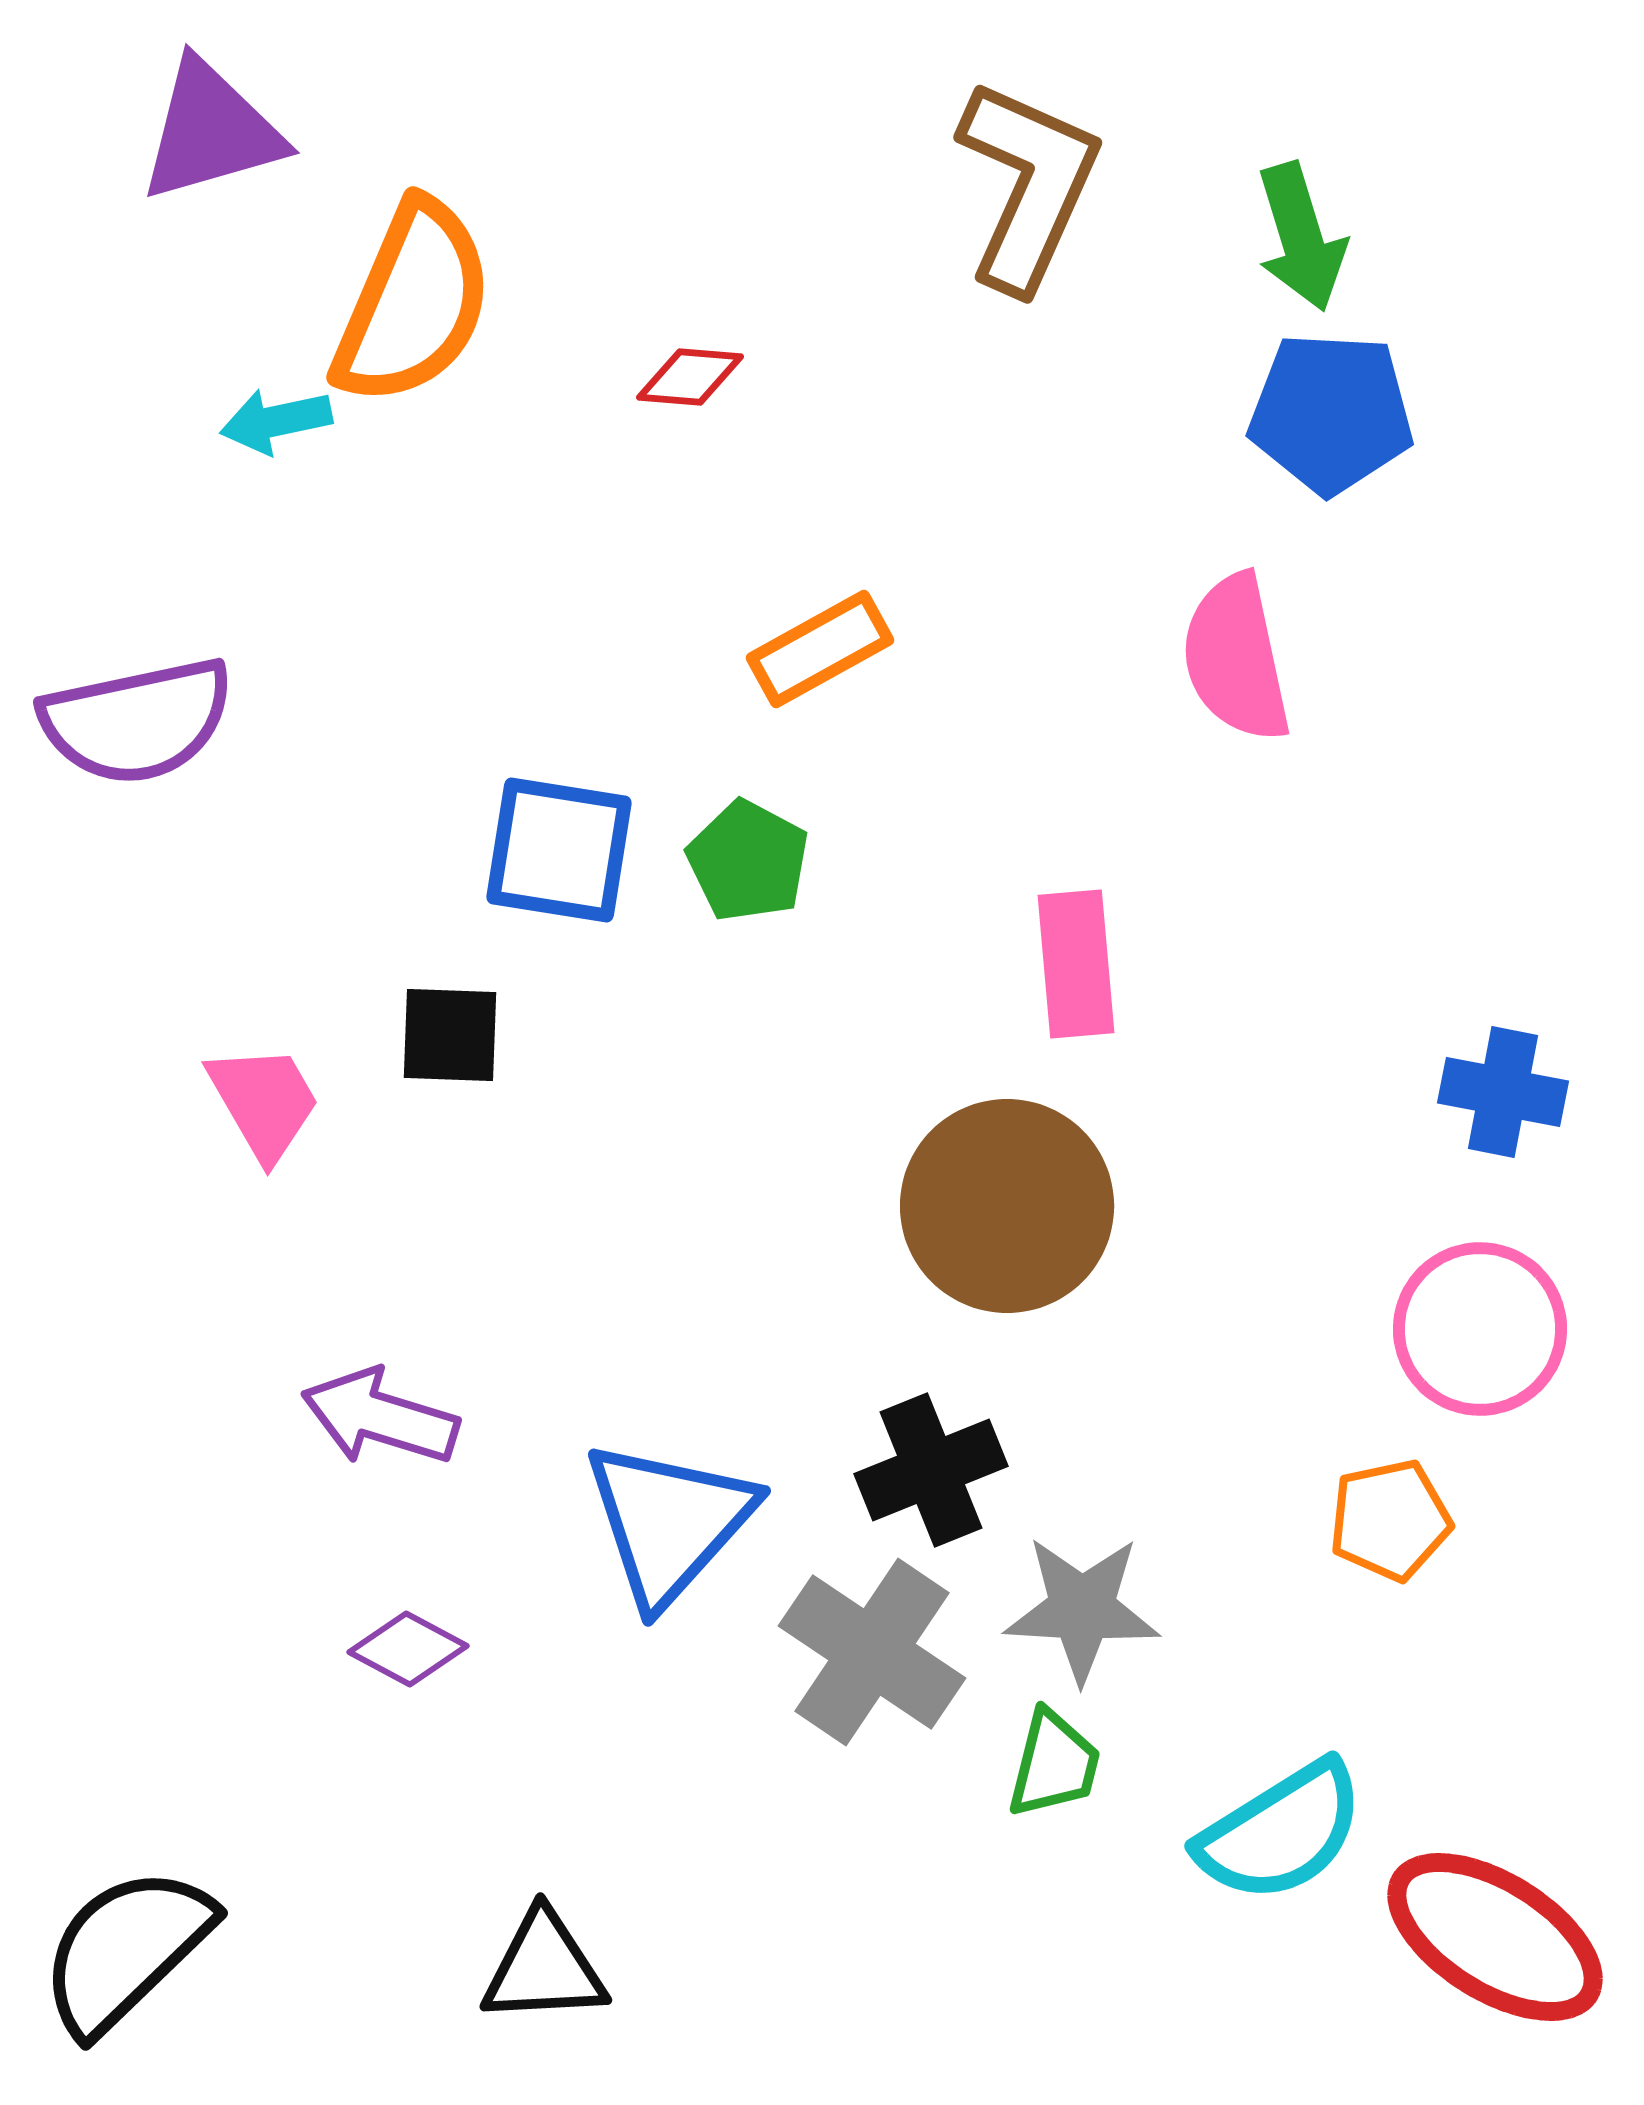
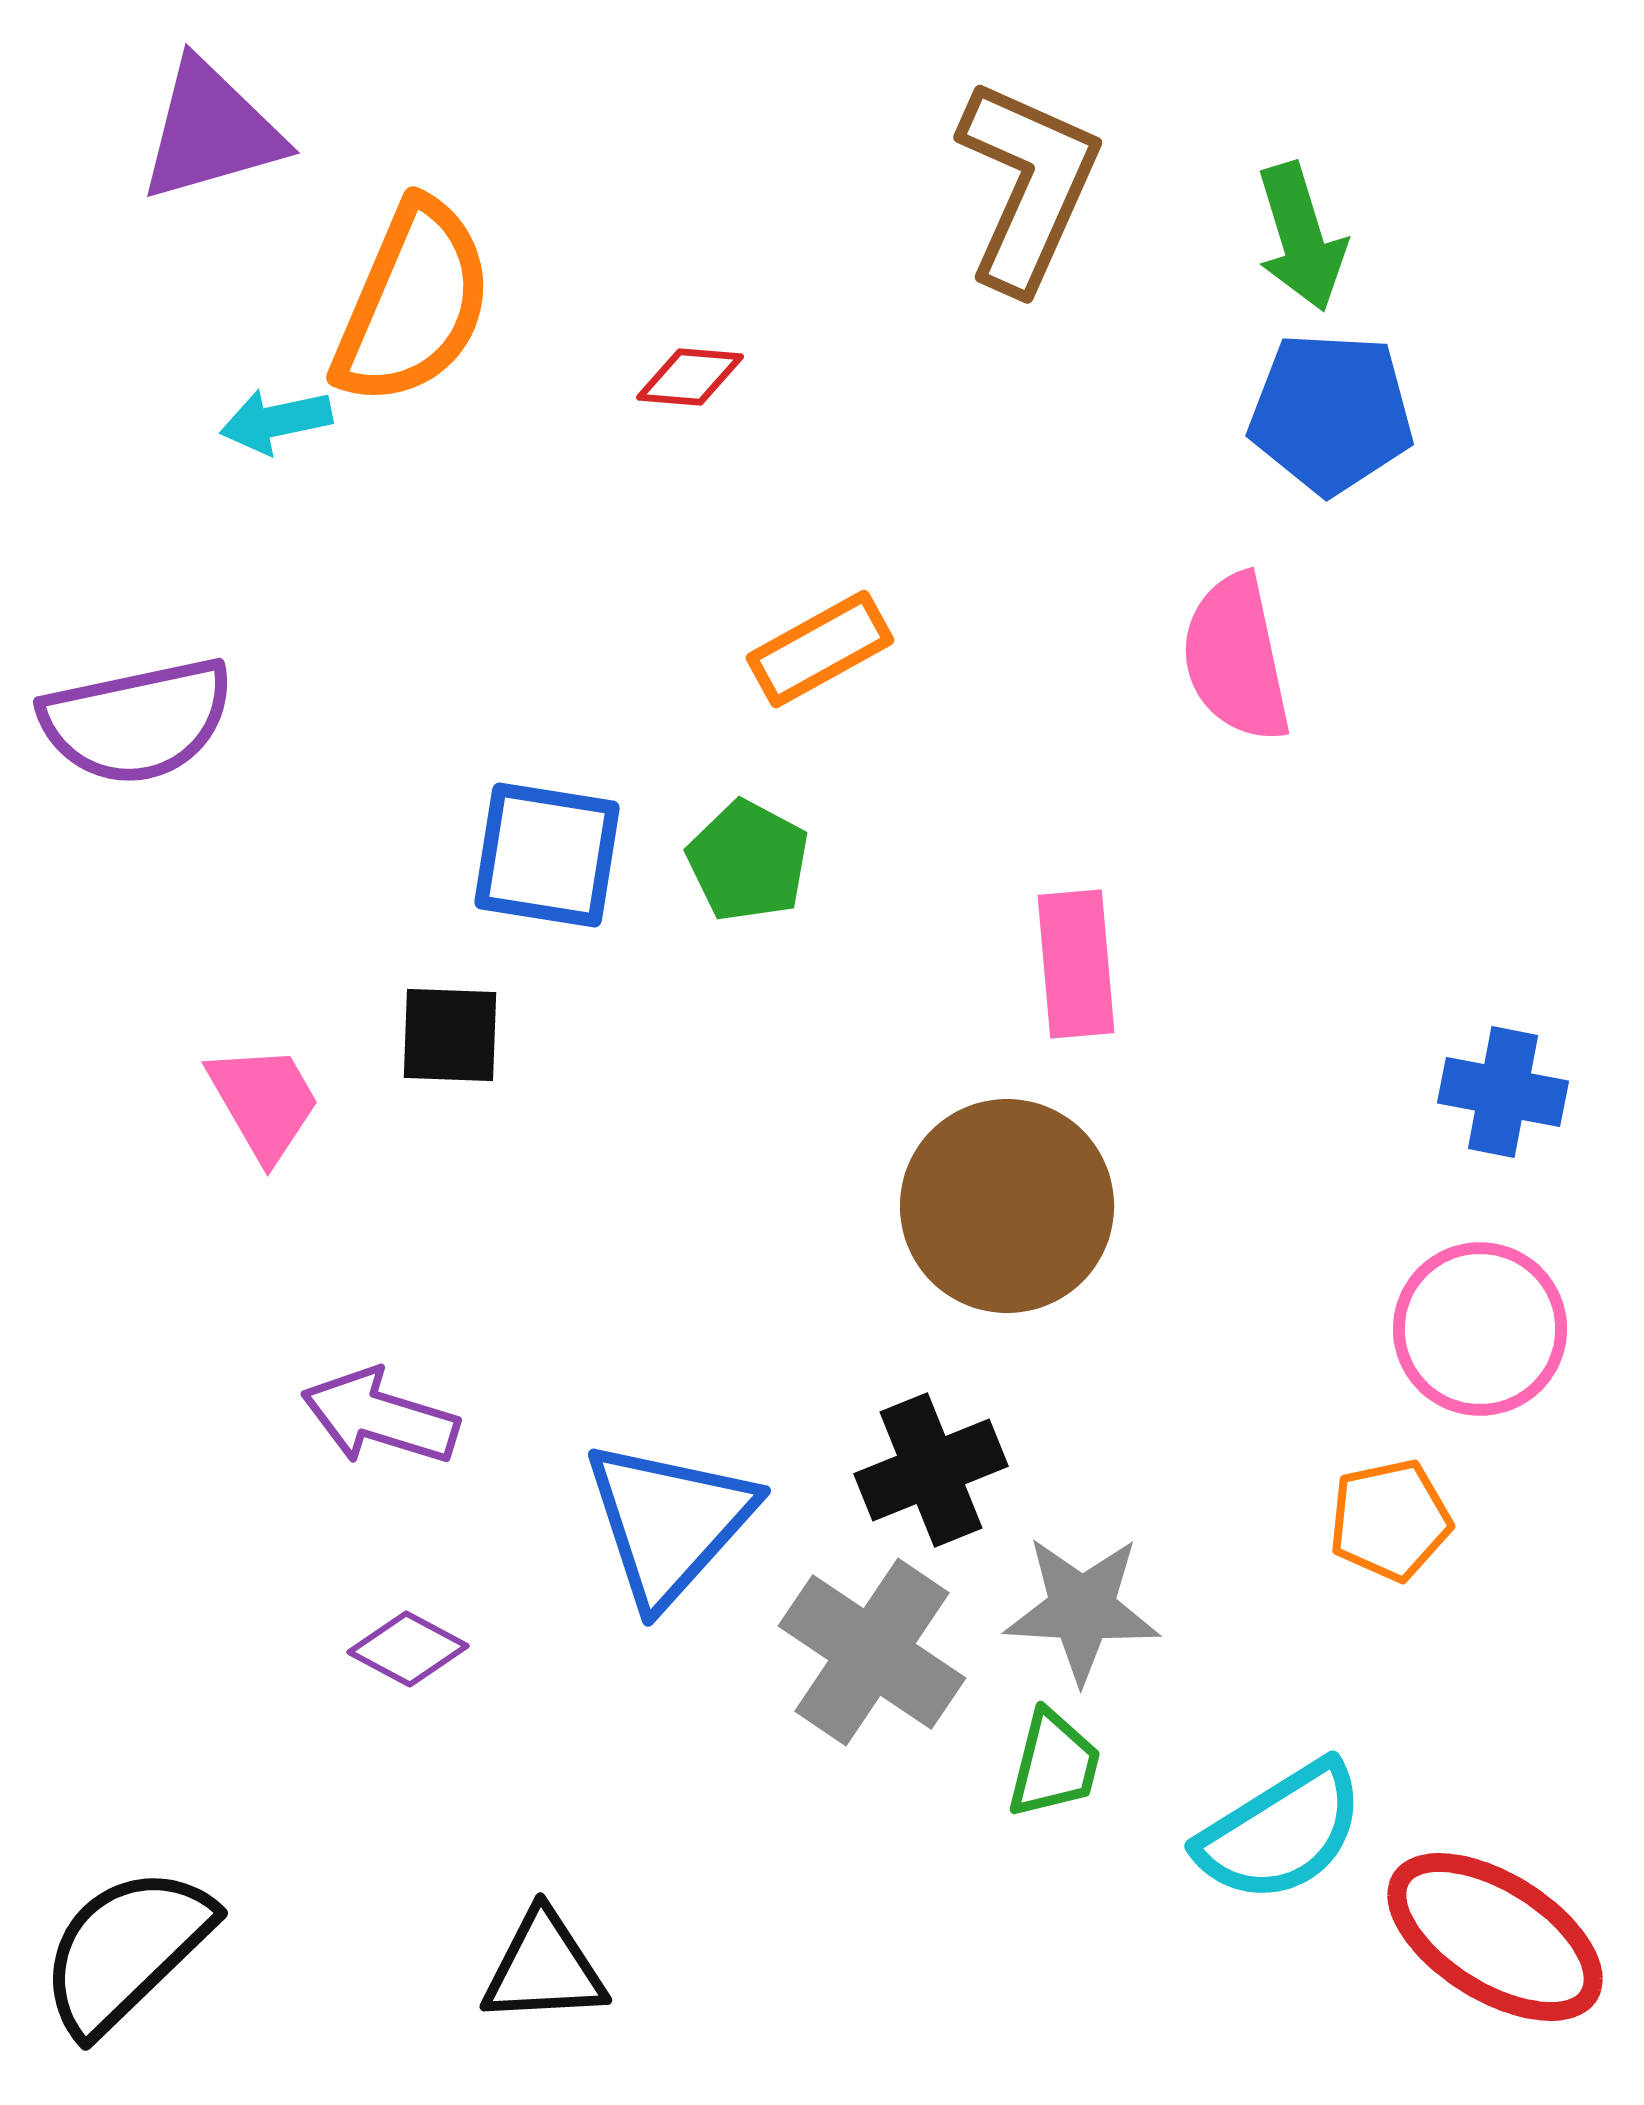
blue square: moved 12 px left, 5 px down
